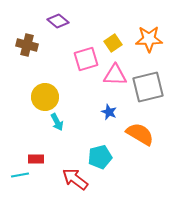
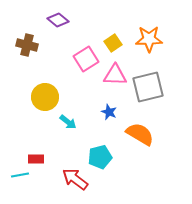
purple diamond: moved 1 px up
pink square: rotated 15 degrees counterclockwise
cyan arrow: moved 11 px right; rotated 24 degrees counterclockwise
